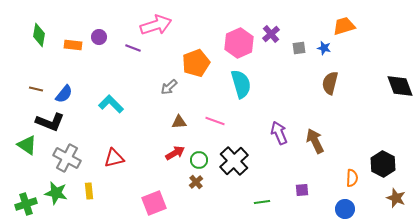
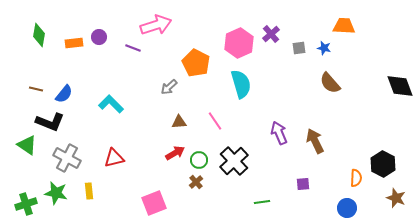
orange trapezoid: rotated 20 degrees clockwise
orange rectangle: moved 1 px right, 2 px up; rotated 12 degrees counterclockwise
orange pentagon: rotated 24 degrees counterclockwise
brown semicircle: rotated 55 degrees counterclockwise
pink line: rotated 36 degrees clockwise
orange semicircle: moved 4 px right
purple square: moved 1 px right, 6 px up
blue circle: moved 2 px right, 1 px up
